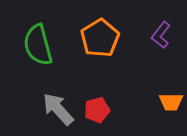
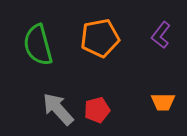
orange pentagon: rotated 21 degrees clockwise
orange trapezoid: moved 8 px left
